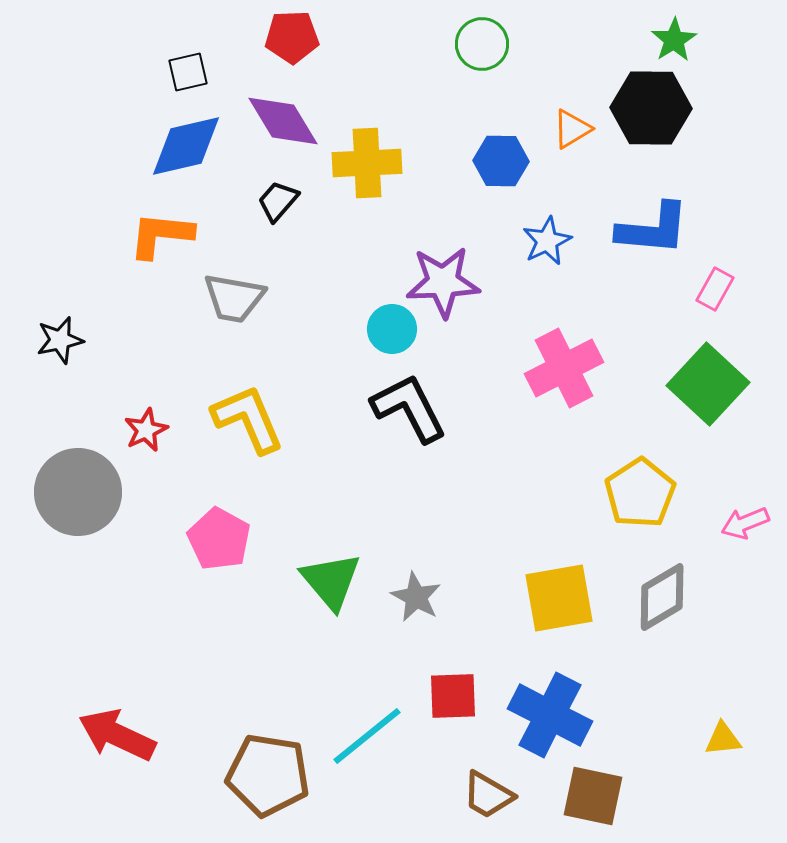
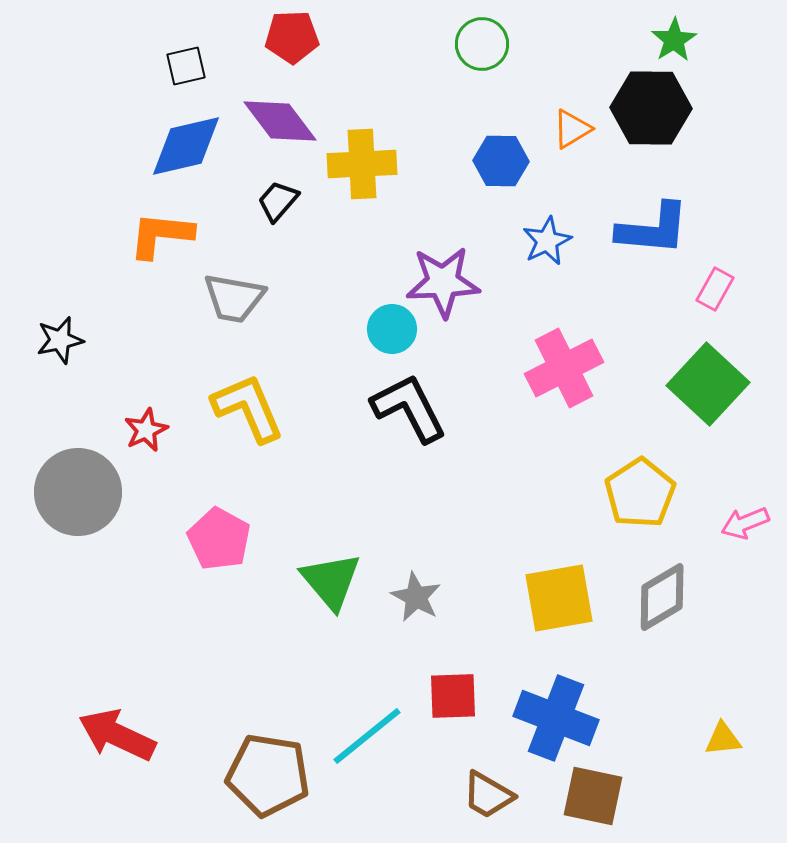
black square: moved 2 px left, 6 px up
purple diamond: moved 3 px left; rotated 6 degrees counterclockwise
yellow cross: moved 5 px left, 1 px down
yellow L-shape: moved 11 px up
blue cross: moved 6 px right, 3 px down; rotated 6 degrees counterclockwise
